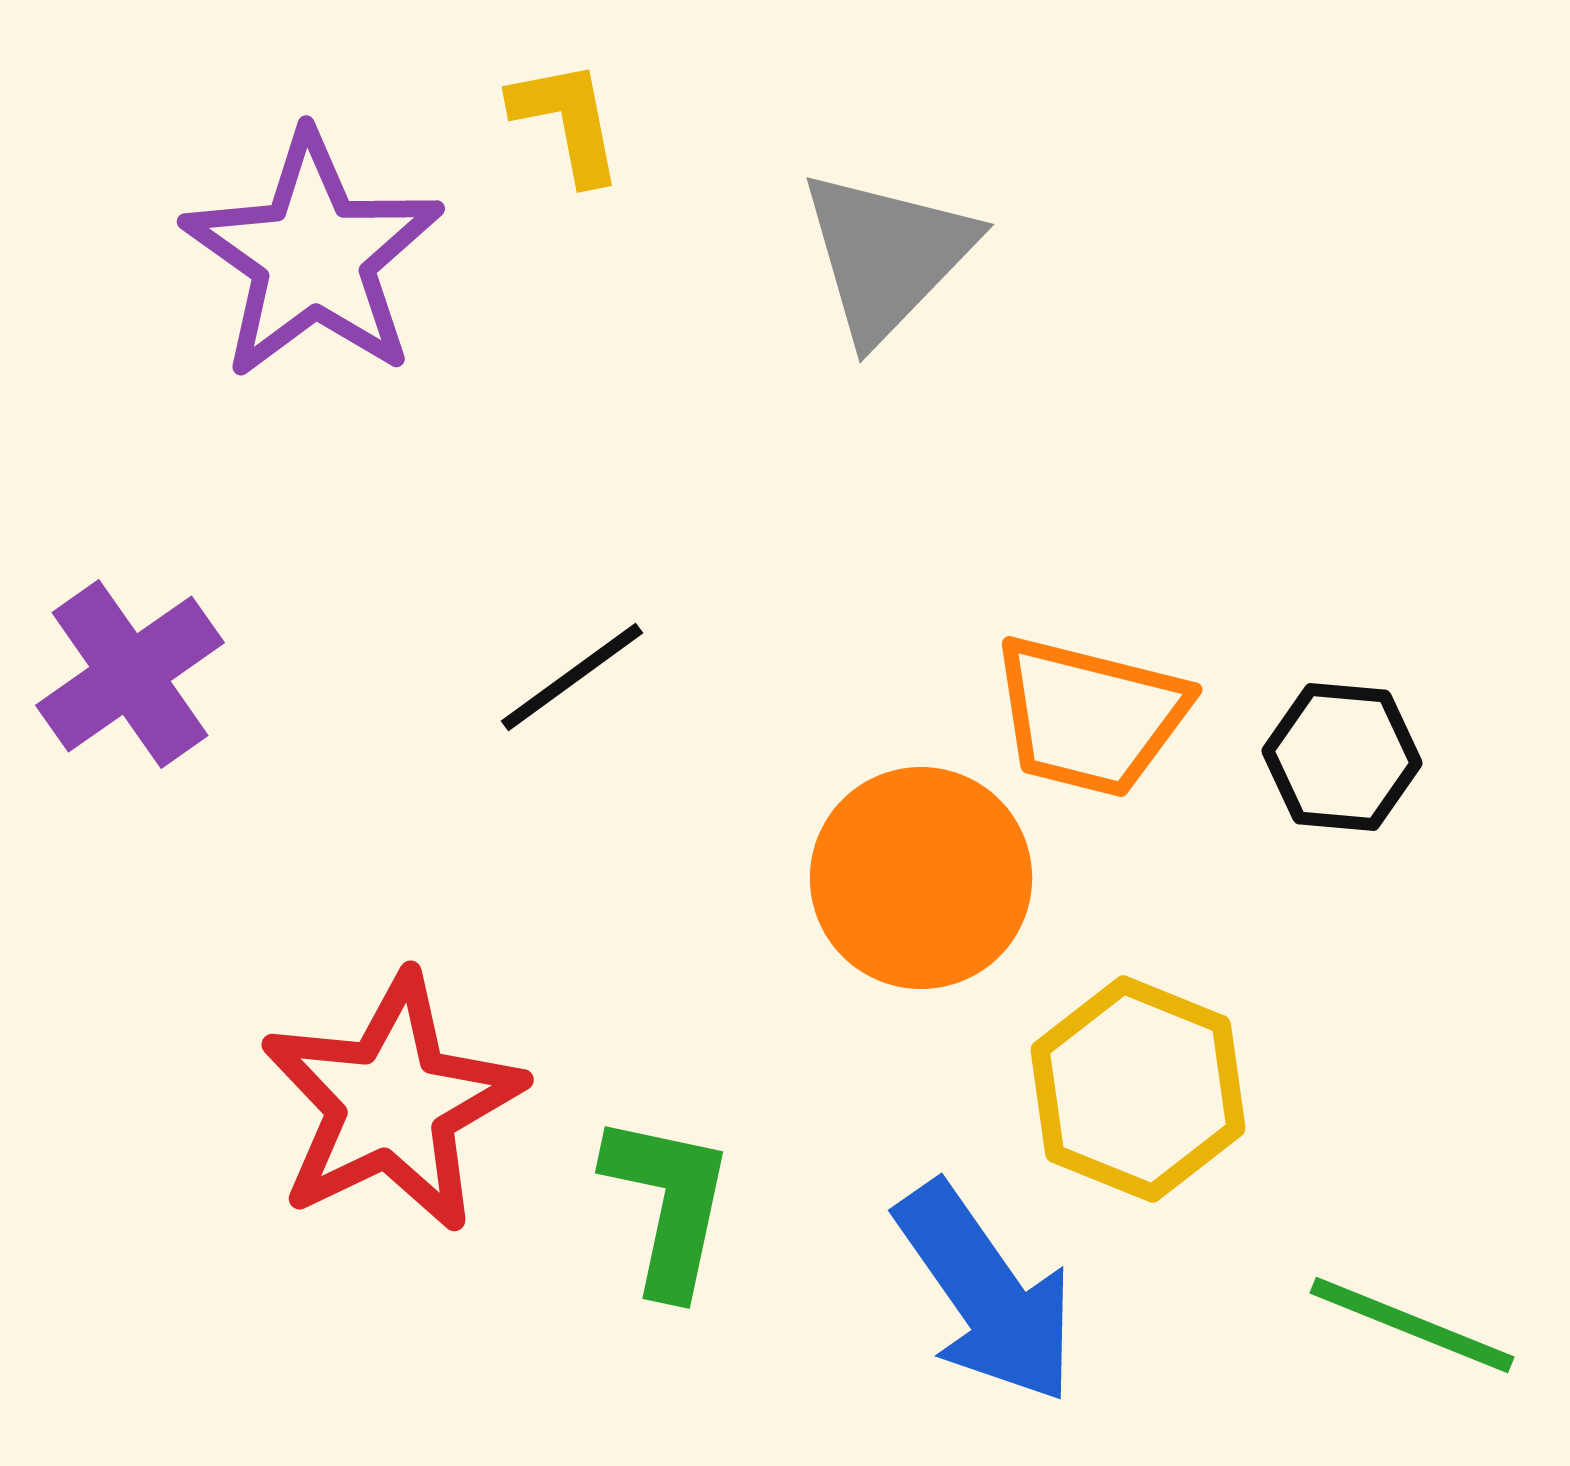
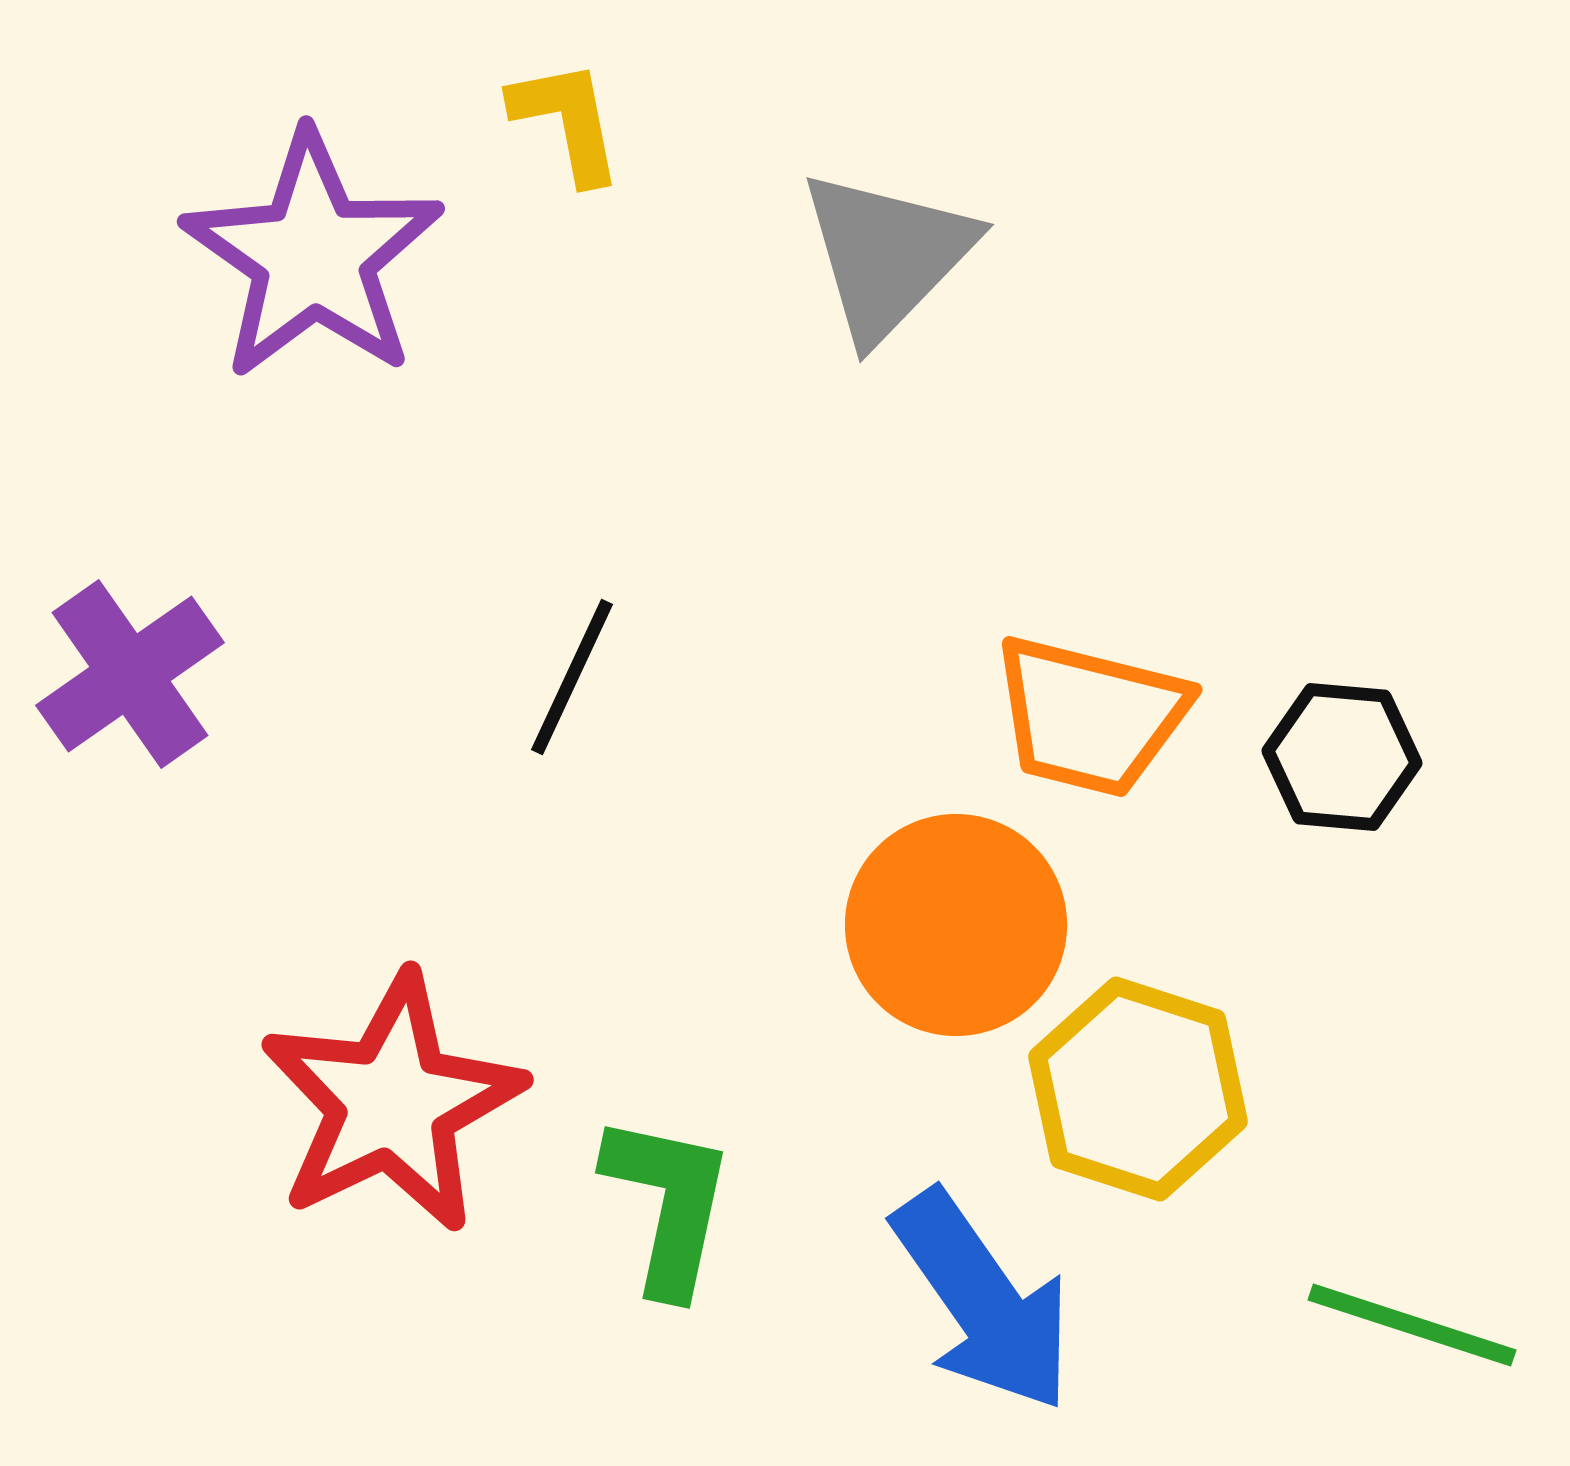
black line: rotated 29 degrees counterclockwise
orange circle: moved 35 px right, 47 px down
yellow hexagon: rotated 4 degrees counterclockwise
blue arrow: moved 3 px left, 8 px down
green line: rotated 4 degrees counterclockwise
